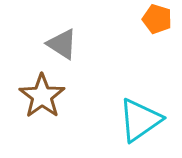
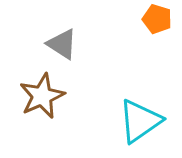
brown star: rotated 12 degrees clockwise
cyan triangle: moved 1 px down
